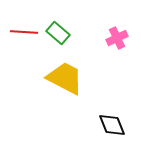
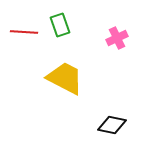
green rectangle: moved 2 px right, 8 px up; rotated 30 degrees clockwise
black diamond: rotated 56 degrees counterclockwise
